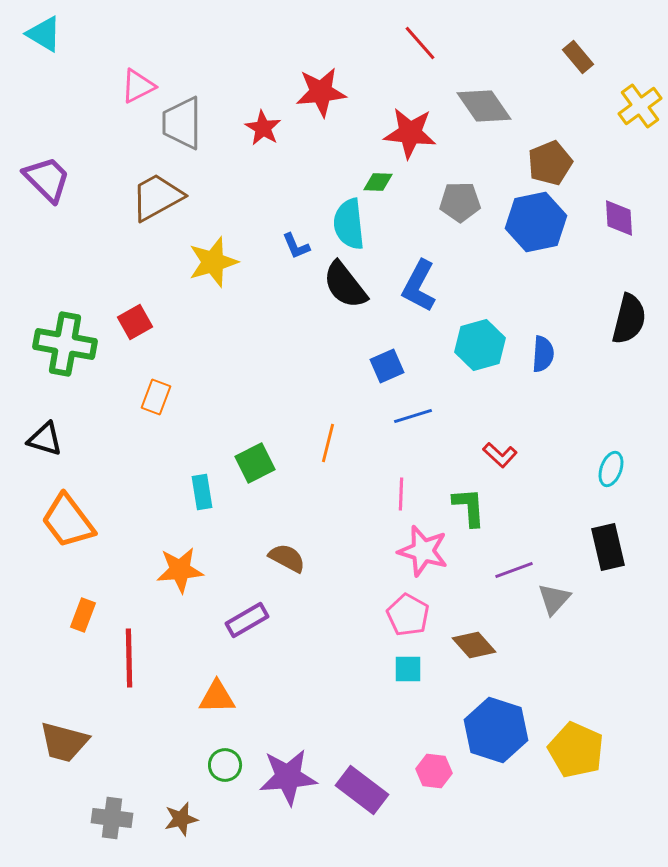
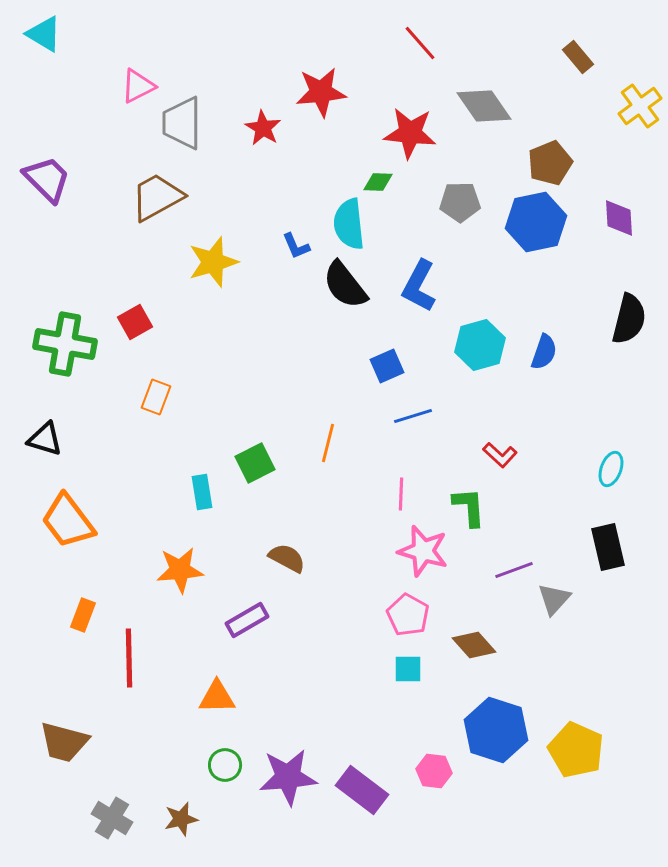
blue semicircle at (543, 354): moved 1 px right, 2 px up; rotated 15 degrees clockwise
gray cross at (112, 818): rotated 24 degrees clockwise
